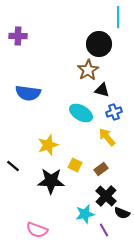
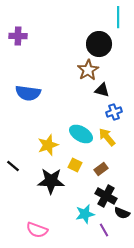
cyan ellipse: moved 21 px down
black cross: rotated 15 degrees counterclockwise
